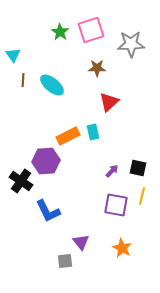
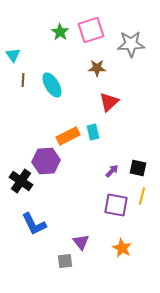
cyan ellipse: rotated 20 degrees clockwise
blue L-shape: moved 14 px left, 13 px down
